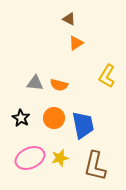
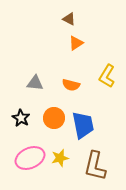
orange semicircle: moved 12 px right
